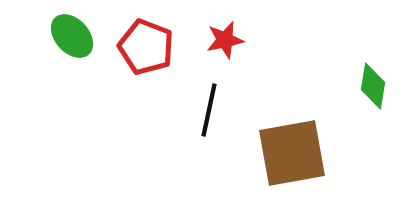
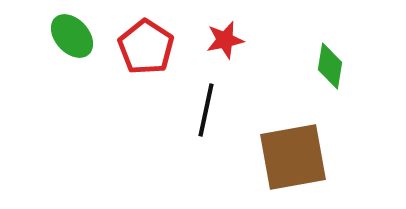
red pentagon: rotated 12 degrees clockwise
green diamond: moved 43 px left, 20 px up
black line: moved 3 px left
brown square: moved 1 px right, 4 px down
